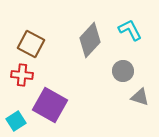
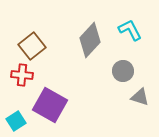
brown square: moved 1 px right, 2 px down; rotated 24 degrees clockwise
